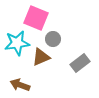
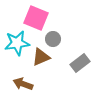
brown arrow: moved 3 px right, 1 px up
